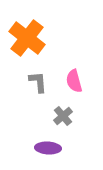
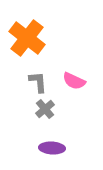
pink semicircle: rotated 50 degrees counterclockwise
gray cross: moved 18 px left, 7 px up
purple ellipse: moved 4 px right
